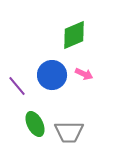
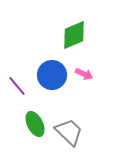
gray trapezoid: rotated 136 degrees counterclockwise
